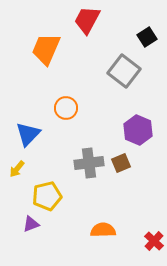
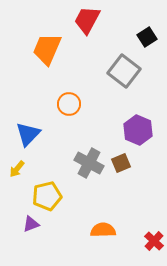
orange trapezoid: moved 1 px right
orange circle: moved 3 px right, 4 px up
gray cross: rotated 36 degrees clockwise
